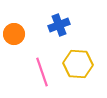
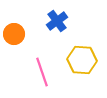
blue cross: moved 2 px left, 4 px up; rotated 15 degrees counterclockwise
yellow hexagon: moved 4 px right, 4 px up
